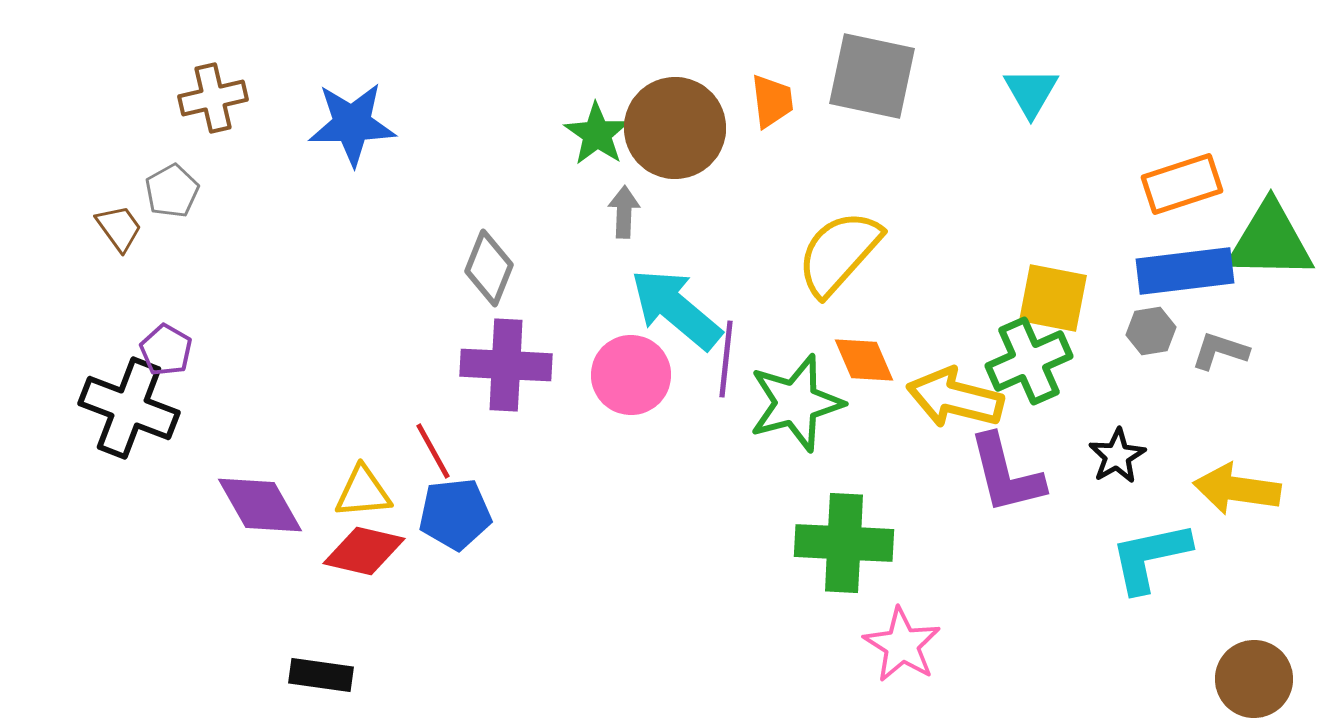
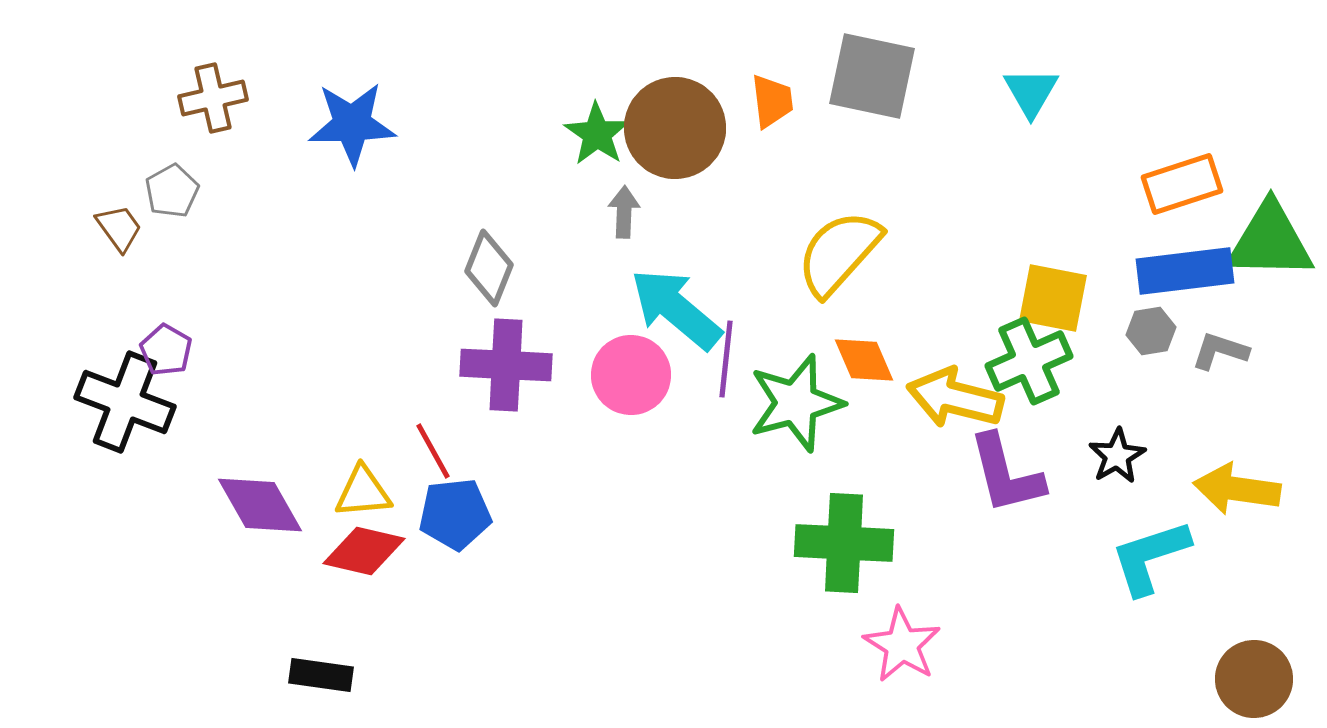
black cross at (129, 408): moved 4 px left, 6 px up
cyan L-shape at (1150, 557): rotated 6 degrees counterclockwise
